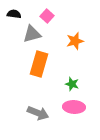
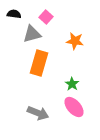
pink square: moved 1 px left, 1 px down
orange star: rotated 24 degrees clockwise
orange rectangle: moved 1 px up
green star: rotated 16 degrees clockwise
pink ellipse: rotated 45 degrees clockwise
